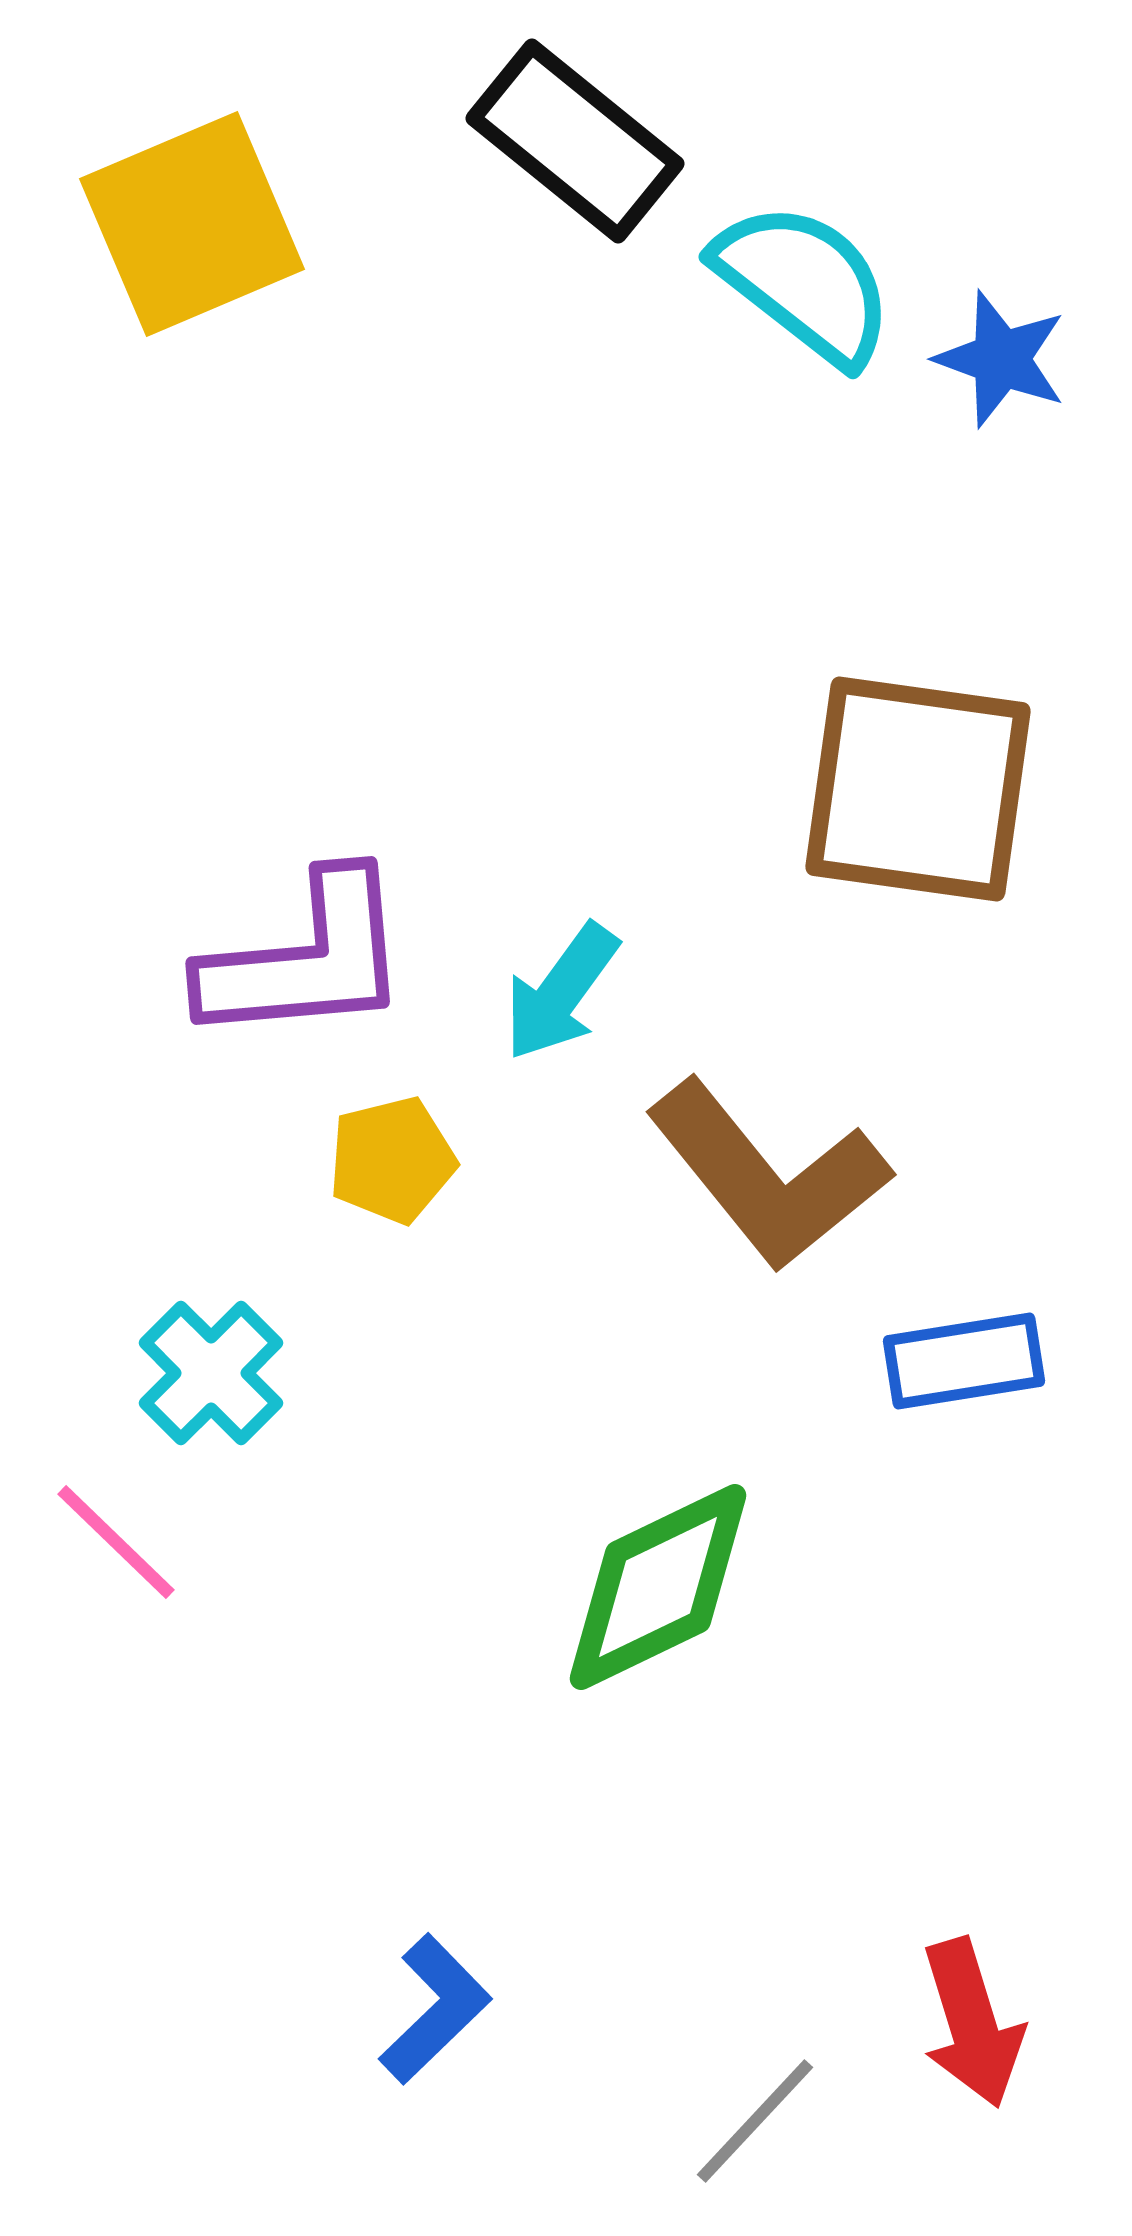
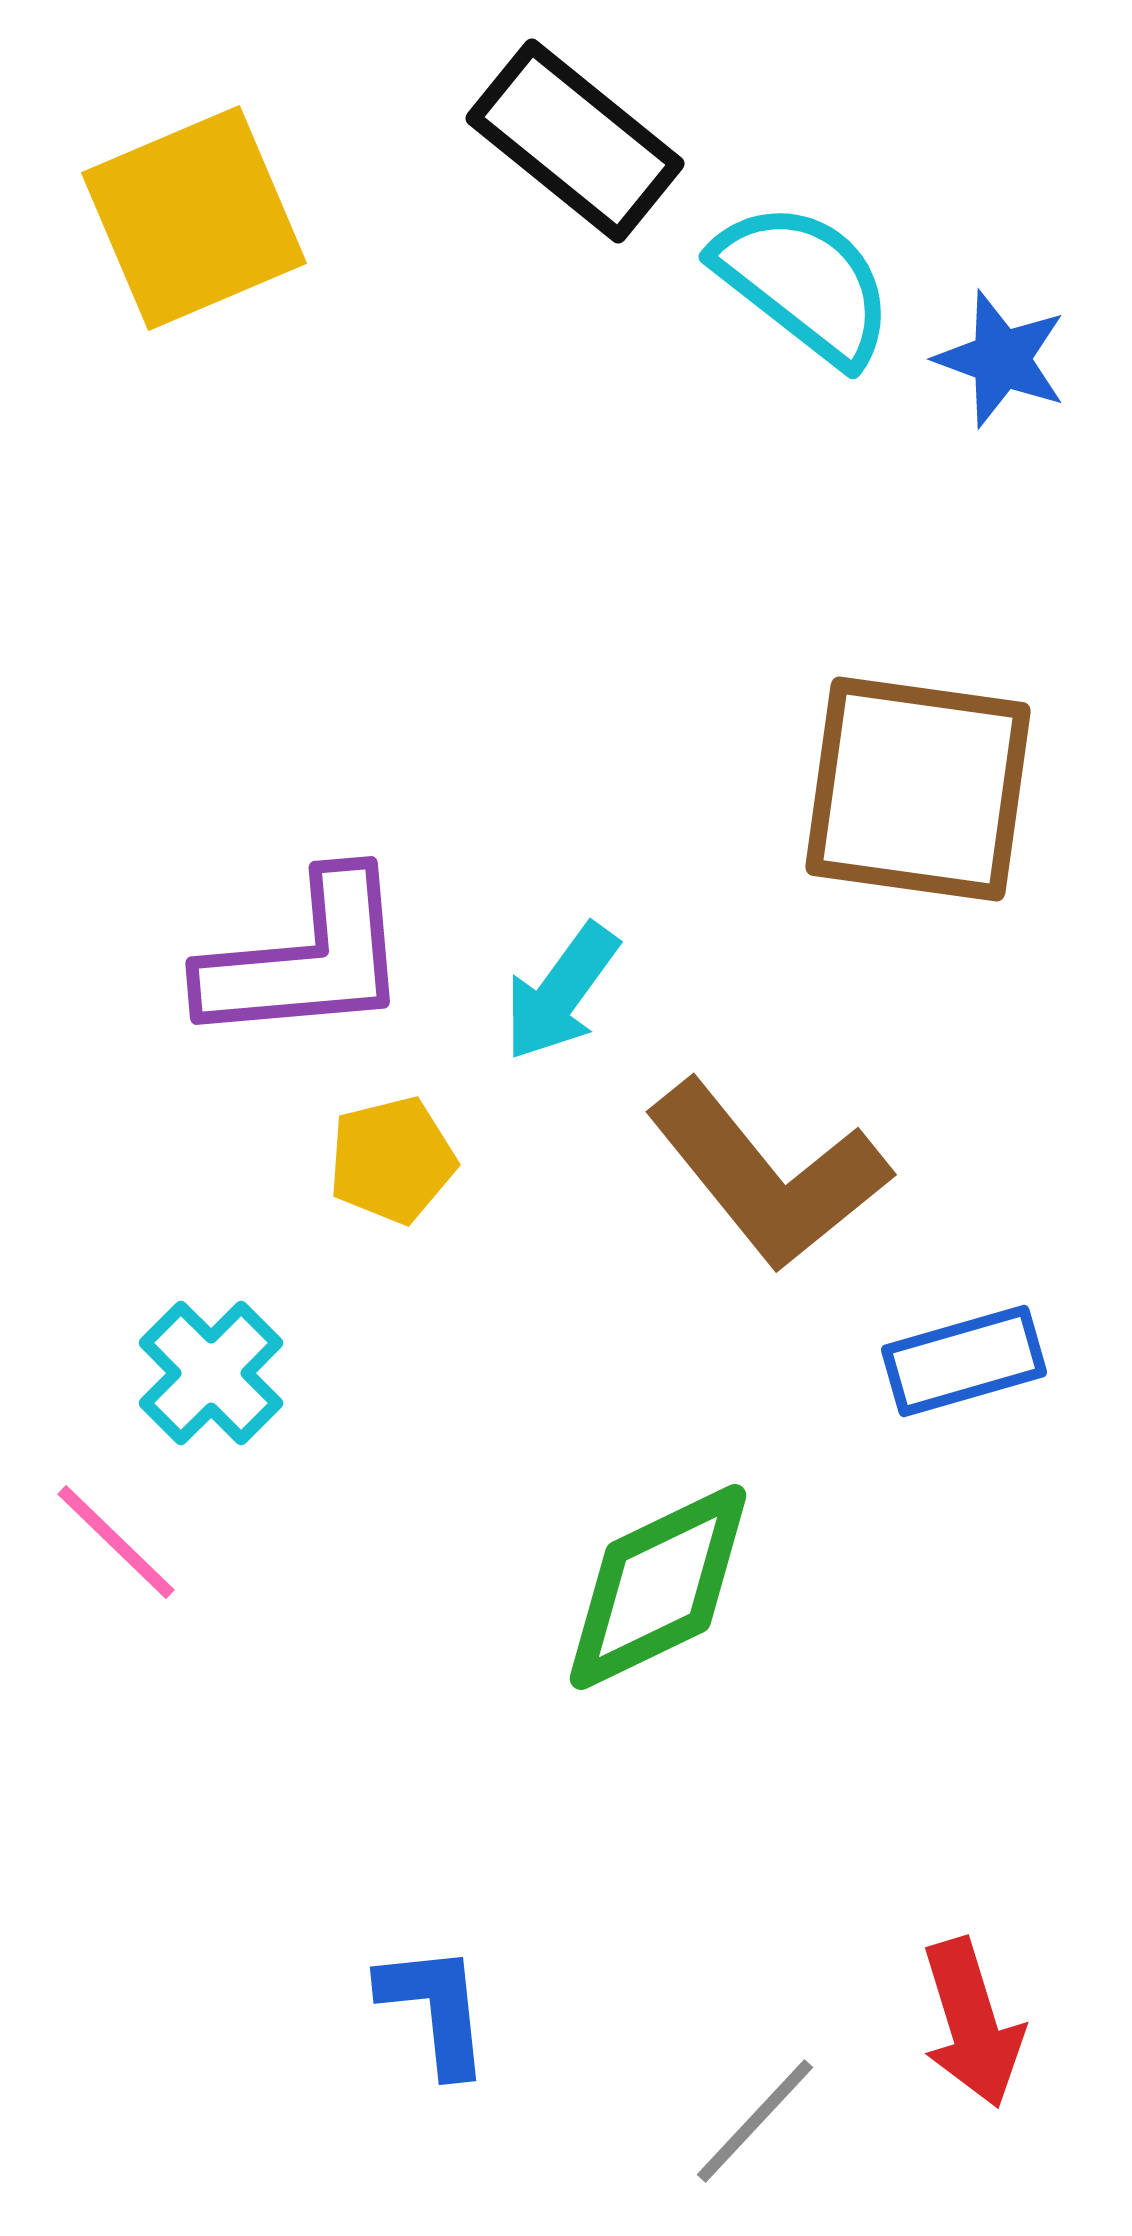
yellow square: moved 2 px right, 6 px up
blue rectangle: rotated 7 degrees counterclockwise
blue L-shape: rotated 52 degrees counterclockwise
